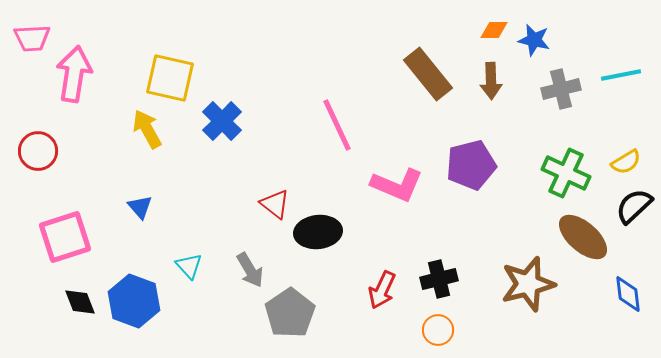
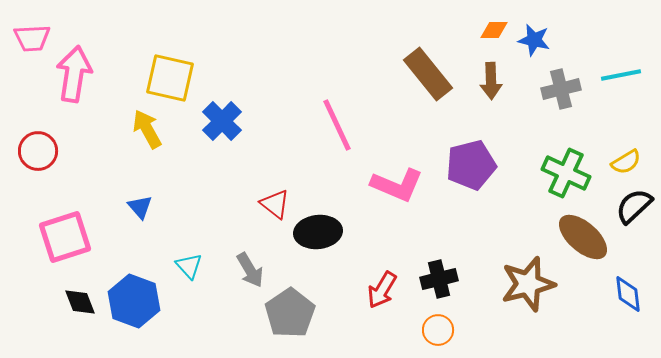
red arrow: rotated 6 degrees clockwise
